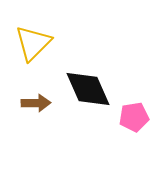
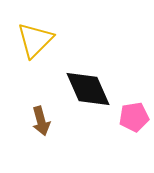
yellow triangle: moved 2 px right, 3 px up
brown arrow: moved 5 px right, 18 px down; rotated 76 degrees clockwise
